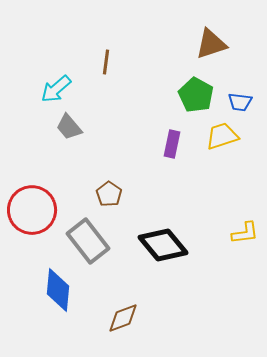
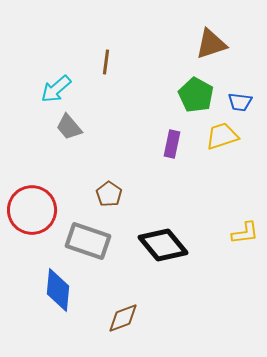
gray rectangle: rotated 33 degrees counterclockwise
